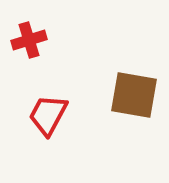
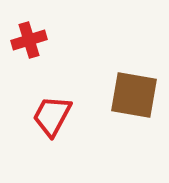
red trapezoid: moved 4 px right, 1 px down
